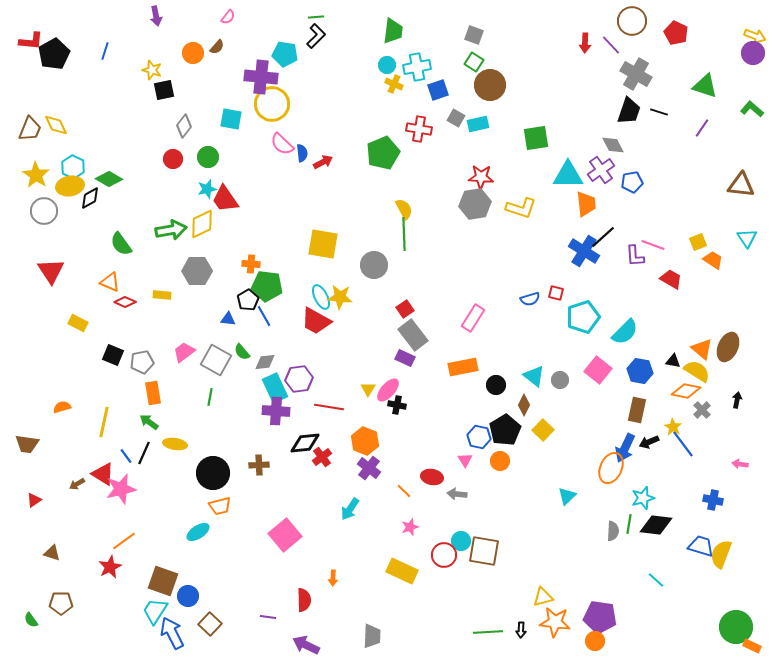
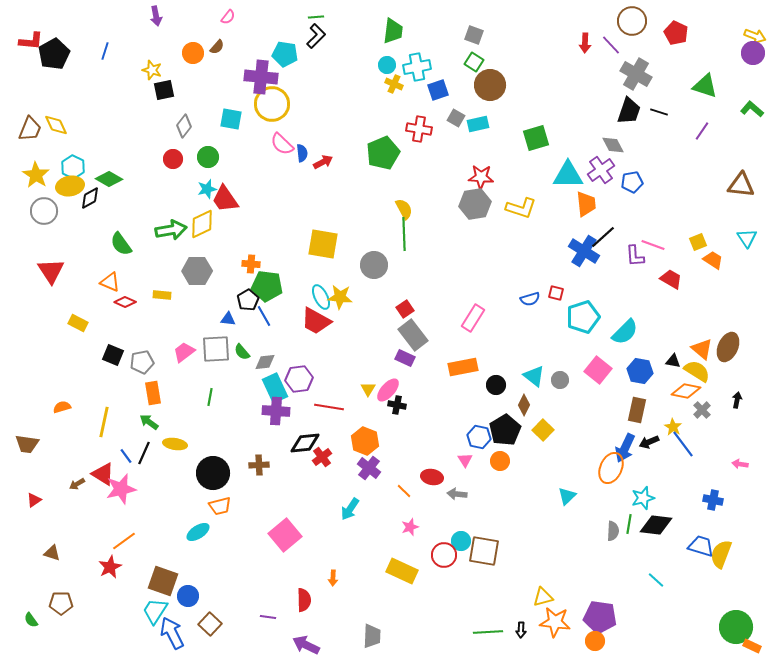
purple line at (702, 128): moved 3 px down
green square at (536, 138): rotated 8 degrees counterclockwise
gray square at (216, 360): moved 11 px up; rotated 32 degrees counterclockwise
